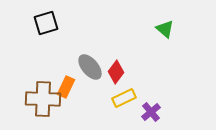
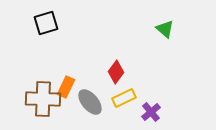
gray ellipse: moved 35 px down
